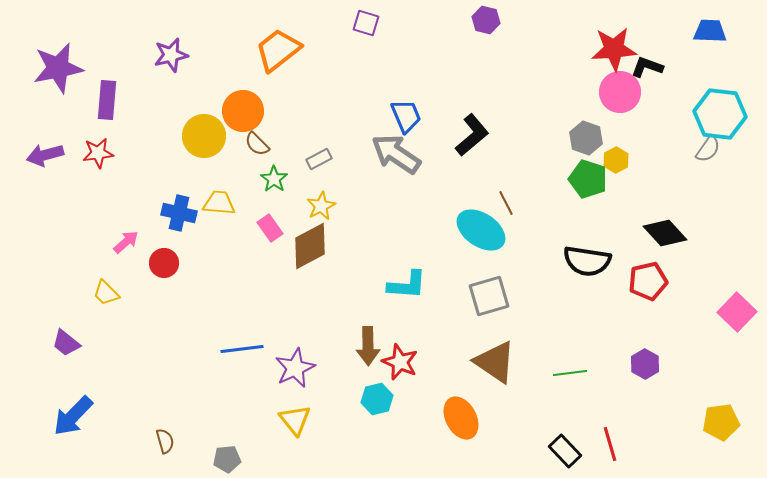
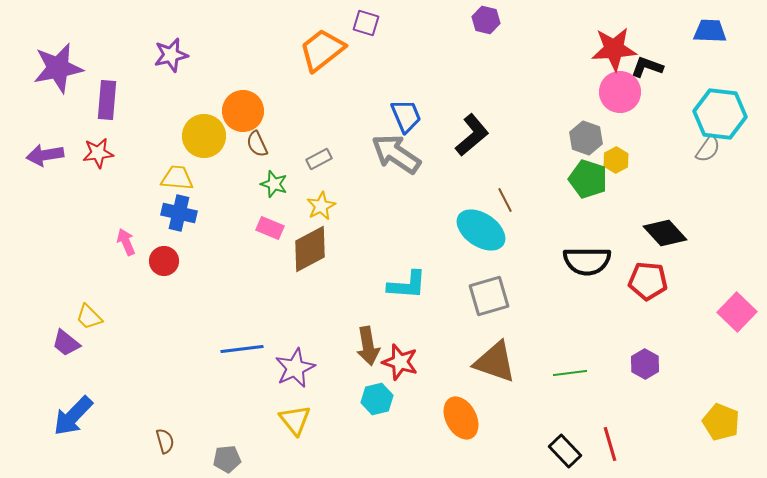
orange trapezoid at (278, 50): moved 44 px right
brown semicircle at (257, 144): rotated 20 degrees clockwise
purple arrow at (45, 155): rotated 6 degrees clockwise
green star at (274, 179): moved 5 px down; rotated 16 degrees counterclockwise
yellow trapezoid at (219, 203): moved 42 px left, 25 px up
brown line at (506, 203): moved 1 px left, 3 px up
pink rectangle at (270, 228): rotated 32 degrees counterclockwise
pink arrow at (126, 242): rotated 72 degrees counterclockwise
brown diamond at (310, 246): moved 3 px down
black semicircle at (587, 261): rotated 9 degrees counterclockwise
red circle at (164, 263): moved 2 px up
red pentagon at (648, 281): rotated 18 degrees clockwise
yellow trapezoid at (106, 293): moved 17 px left, 24 px down
brown arrow at (368, 346): rotated 9 degrees counterclockwise
red star at (400, 362): rotated 6 degrees counterclockwise
brown triangle at (495, 362): rotated 15 degrees counterclockwise
yellow pentagon at (721, 422): rotated 30 degrees clockwise
